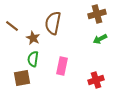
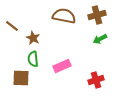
brown cross: moved 1 px down
brown semicircle: moved 11 px right, 7 px up; rotated 90 degrees clockwise
green semicircle: rotated 14 degrees counterclockwise
pink rectangle: rotated 54 degrees clockwise
brown square: moved 1 px left; rotated 12 degrees clockwise
